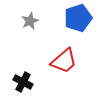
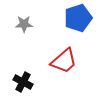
gray star: moved 6 px left, 3 px down; rotated 24 degrees clockwise
